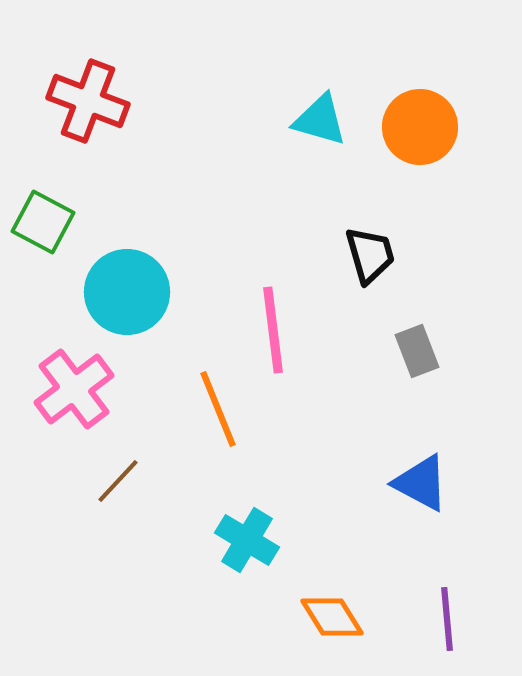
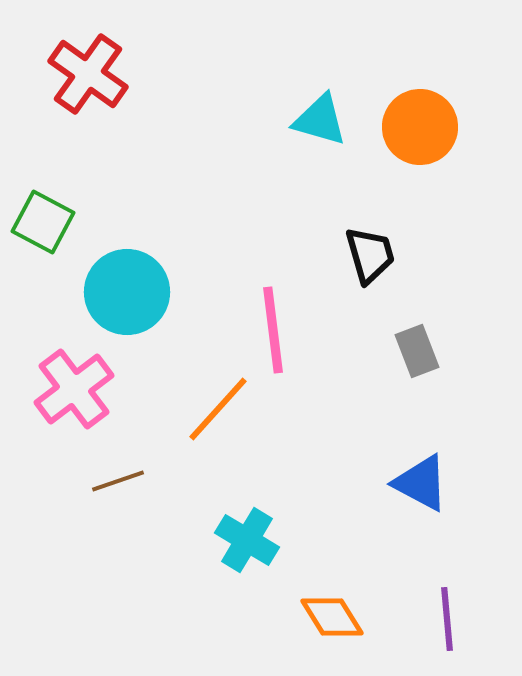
red cross: moved 27 px up; rotated 14 degrees clockwise
orange line: rotated 64 degrees clockwise
brown line: rotated 28 degrees clockwise
